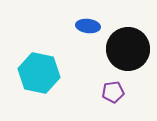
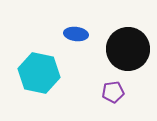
blue ellipse: moved 12 px left, 8 px down
